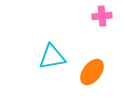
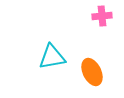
orange ellipse: rotated 64 degrees counterclockwise
